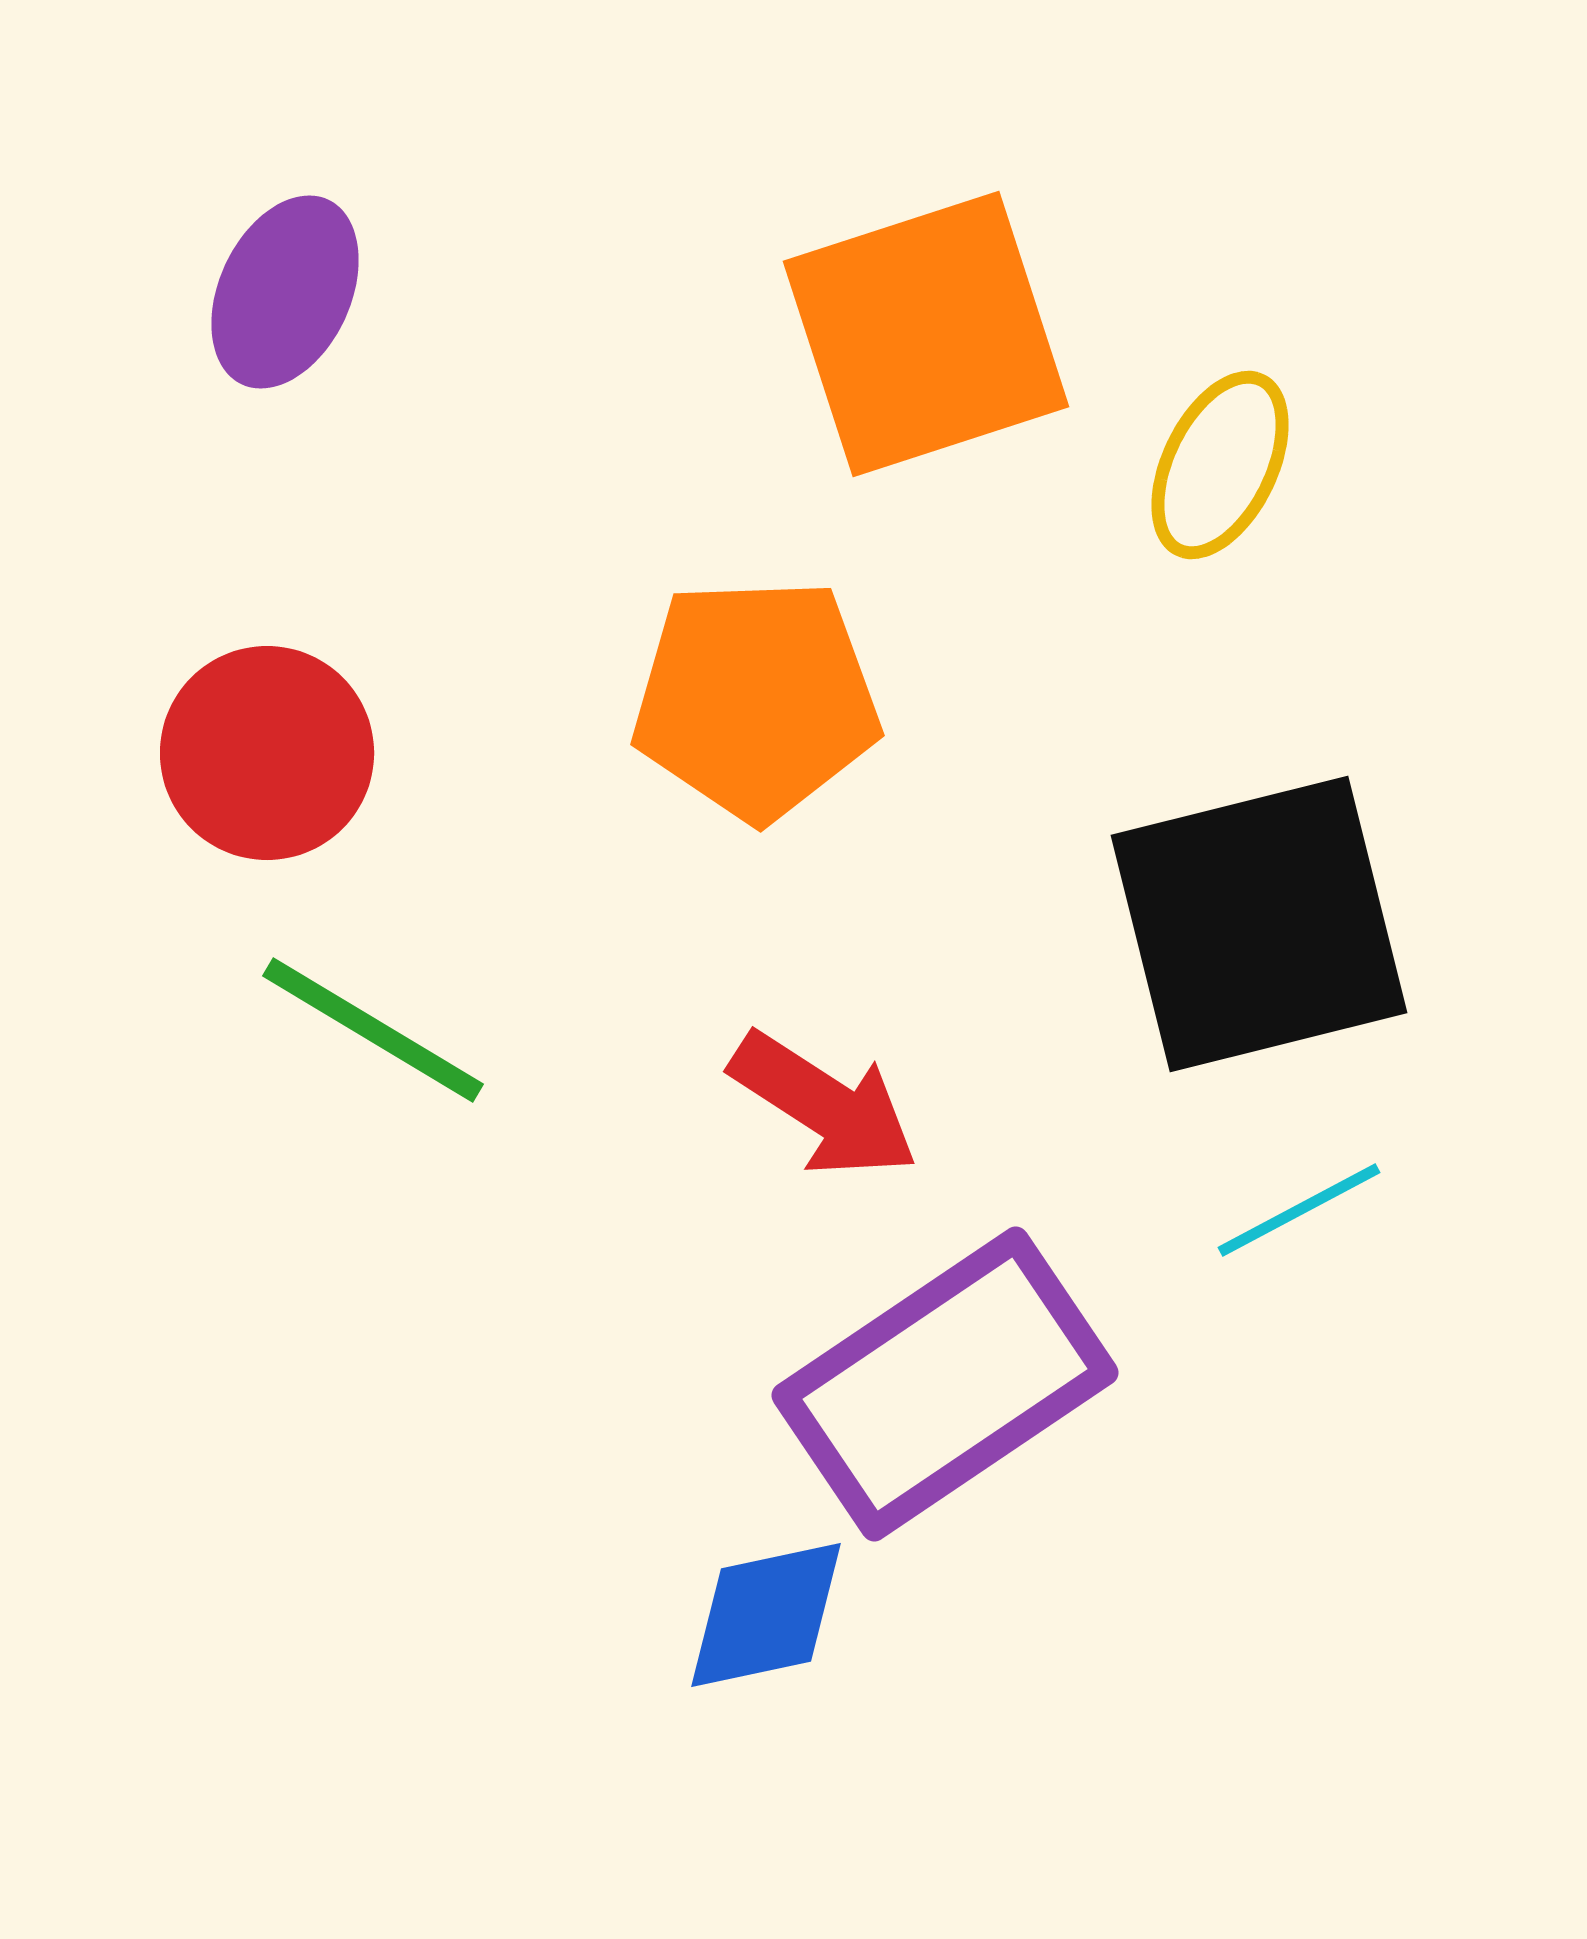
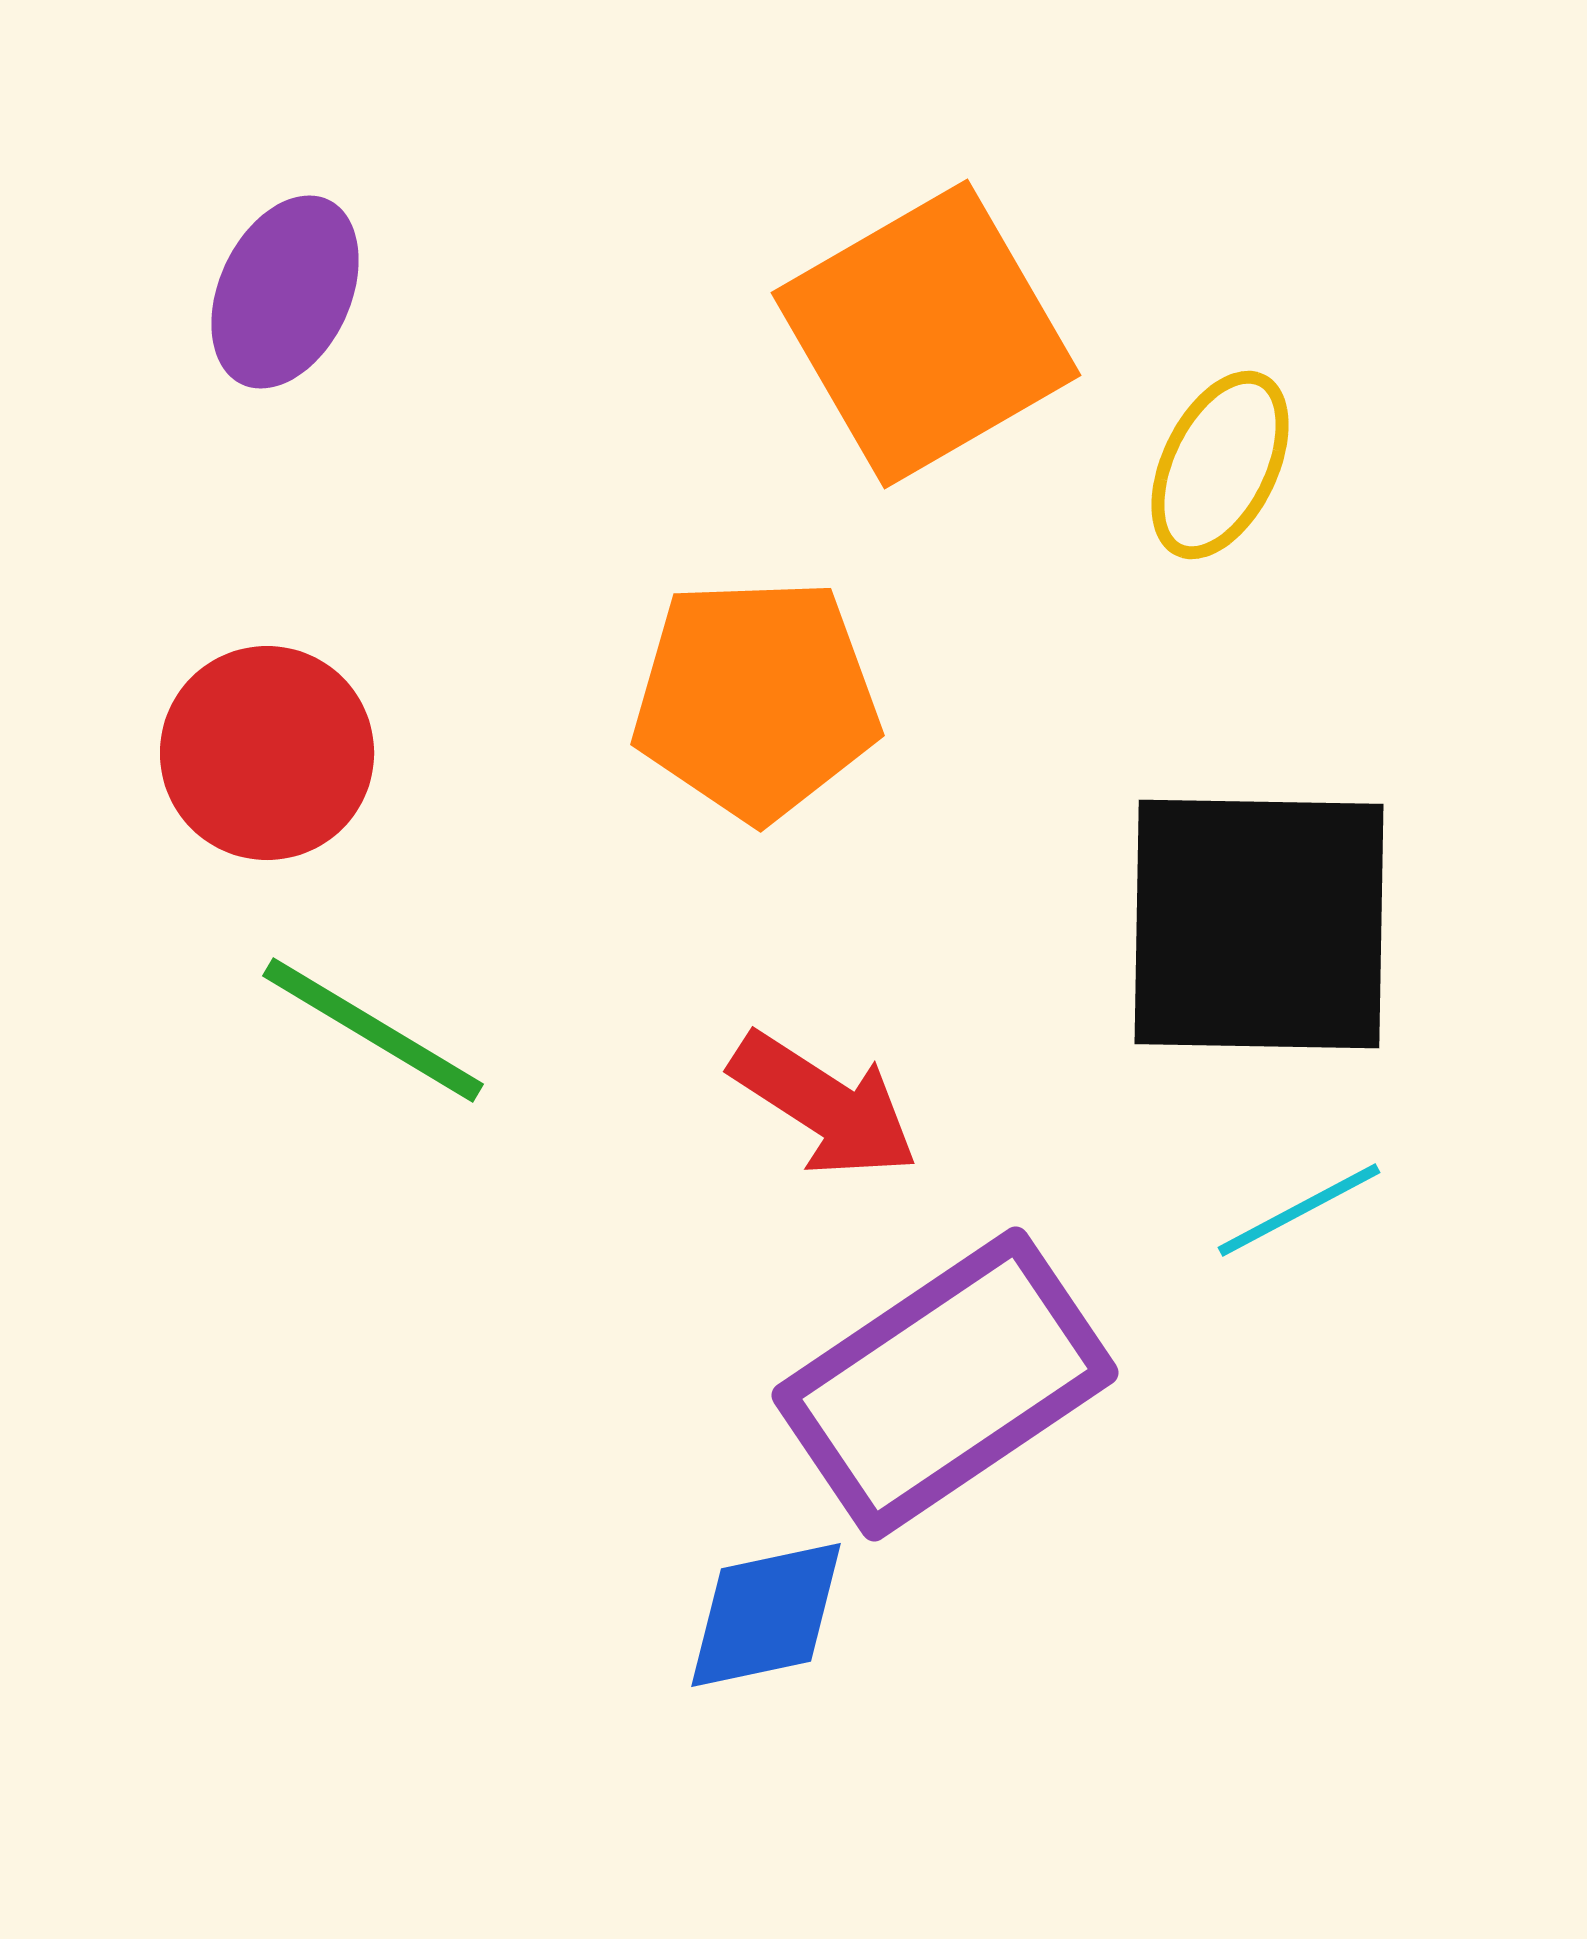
orange square: rotated 12 degrees counterclockwise
black square: rotated 15 degrees clockwise
